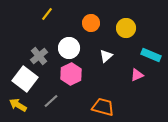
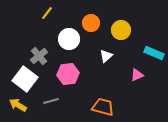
yellow line: moved 1 px up
yellow circle: moved 5 px left, 2 px down
white circle: moved 9 px up
cyan rectangle: moved 3 px right, 2 px up
pink hexagon: moved 3 px left; rotated 20 degrees clockwise
gray line: rotated 28 degrees clockwise
